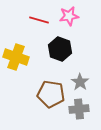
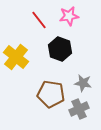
red line: rotated 36 degrees clockwise
yellow cross: rotated 20 degrees clockwise
gray star: moved 3 px right, 1 px down; rotated 24 degrees counterclockwise
gray cross: rotated 18 degrees counterclockwise
